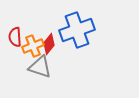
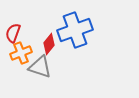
blue cross: moved 2 px left
red semicircle: moved 2 px left, 4 px up; rotated 24 degrees clockwise
orange cross: moved 12 px left, 7 px down
